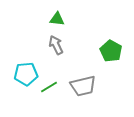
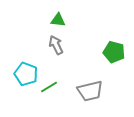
green triangle: moved 1 px right, 1 px down
green pentagon: moved 3 px right, 1 px down; rotated 15 degrees counterclockwise
cyan pentagon: rotated 25 degrees clockwise
gray trapezoid: moved 7 px right, 5 px down
